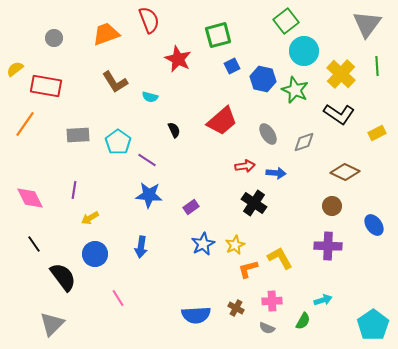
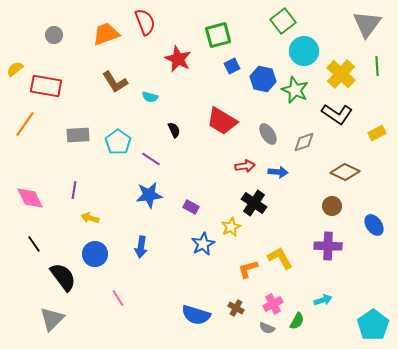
red semicircle at (149, 20): moved 4 px left, 2 px down
green square at (286, 21): moved 3 px left
gray circle at (54, 38): moved 3 px up
black L-shape at (339, 114): moved 2 px left
red trapezoid at (222, 121): rotated 72 degrees clockwise
purple line at (147, 160): moved 4 px right, 1 px up
blue arrow at (276, 173): moved 2 px right, 1 px up
blue star at (149, 195): rotated 12 degrees counterclockwise
purple rectangle at (191, 207): rotated 63 degrees clockwise
yellow arrow at (90, 218): rotated 48 degrees clockwise
yellow star at (235, 245): moved 4 px left, 18 px up
pink cross at (272, 301): moved 1 px right, 3 px down; rotated 24 degrees counterclockwise
blue semicircle at (196, 315): rotated 20 degrees clockwise
green semicircle at (303, 321): moved 6 px left
gray triangle at (52, 324): moved 5 px up
